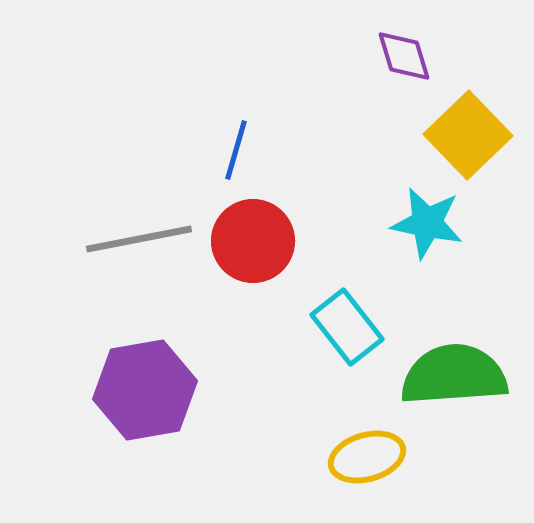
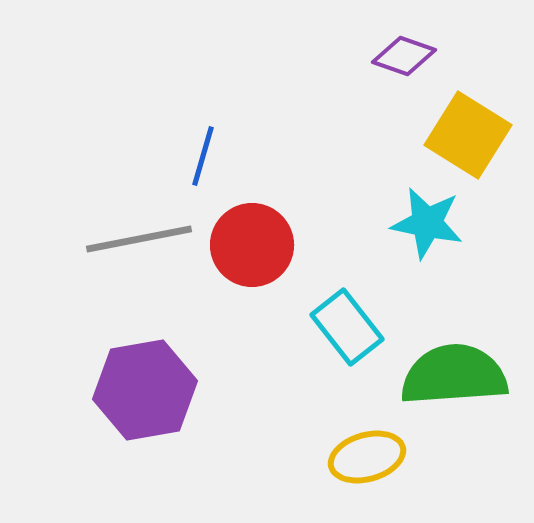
purple diamond: rotated 54 degrees counterclockwise
yellow square: rotated 14 degrees counterclockwise
blue line: moved 33 px left, 6 px down
red circle: moved 1 px left, 4 px down
